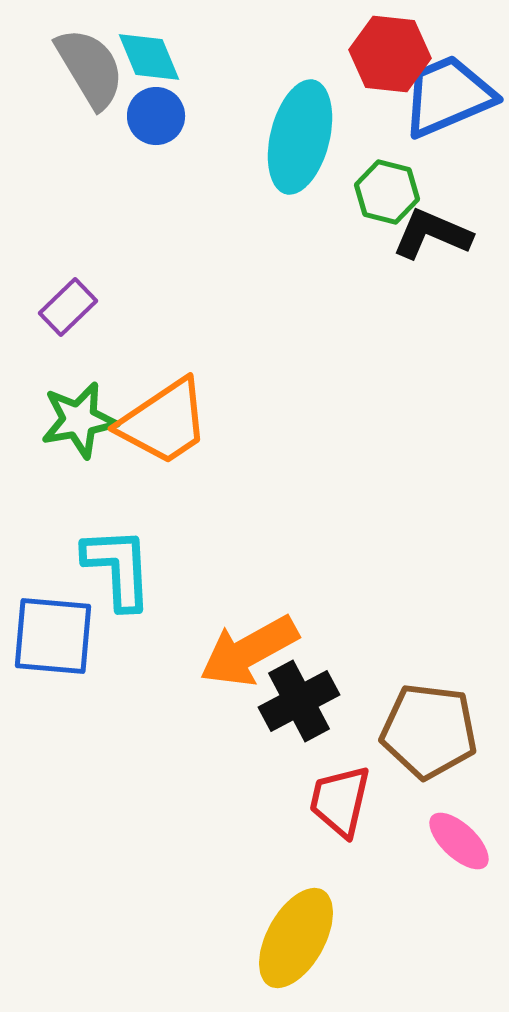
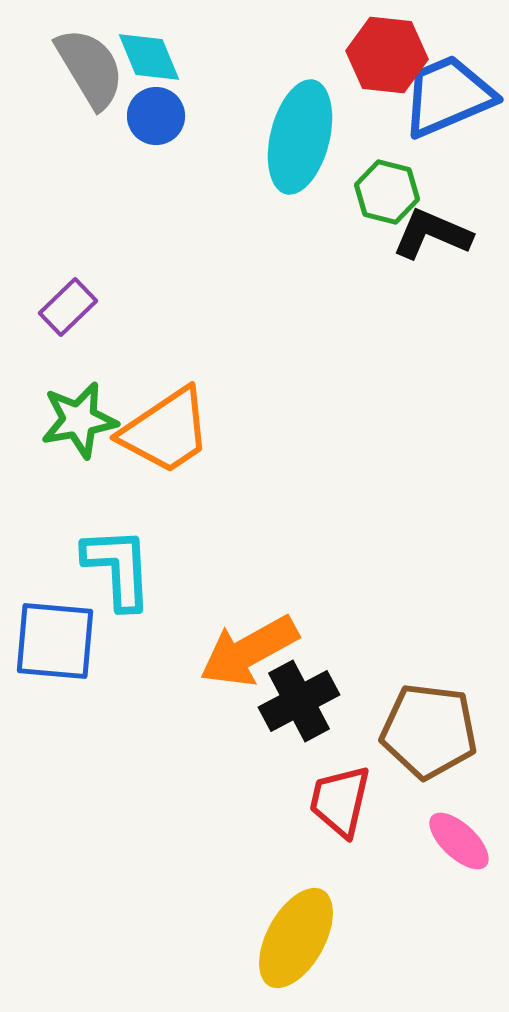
red hexagon: moved 3 px left, 1 px down
orange trapezoid: moved 2 px right, 9 px down
blue square: moved 2 px right, 5 px down
